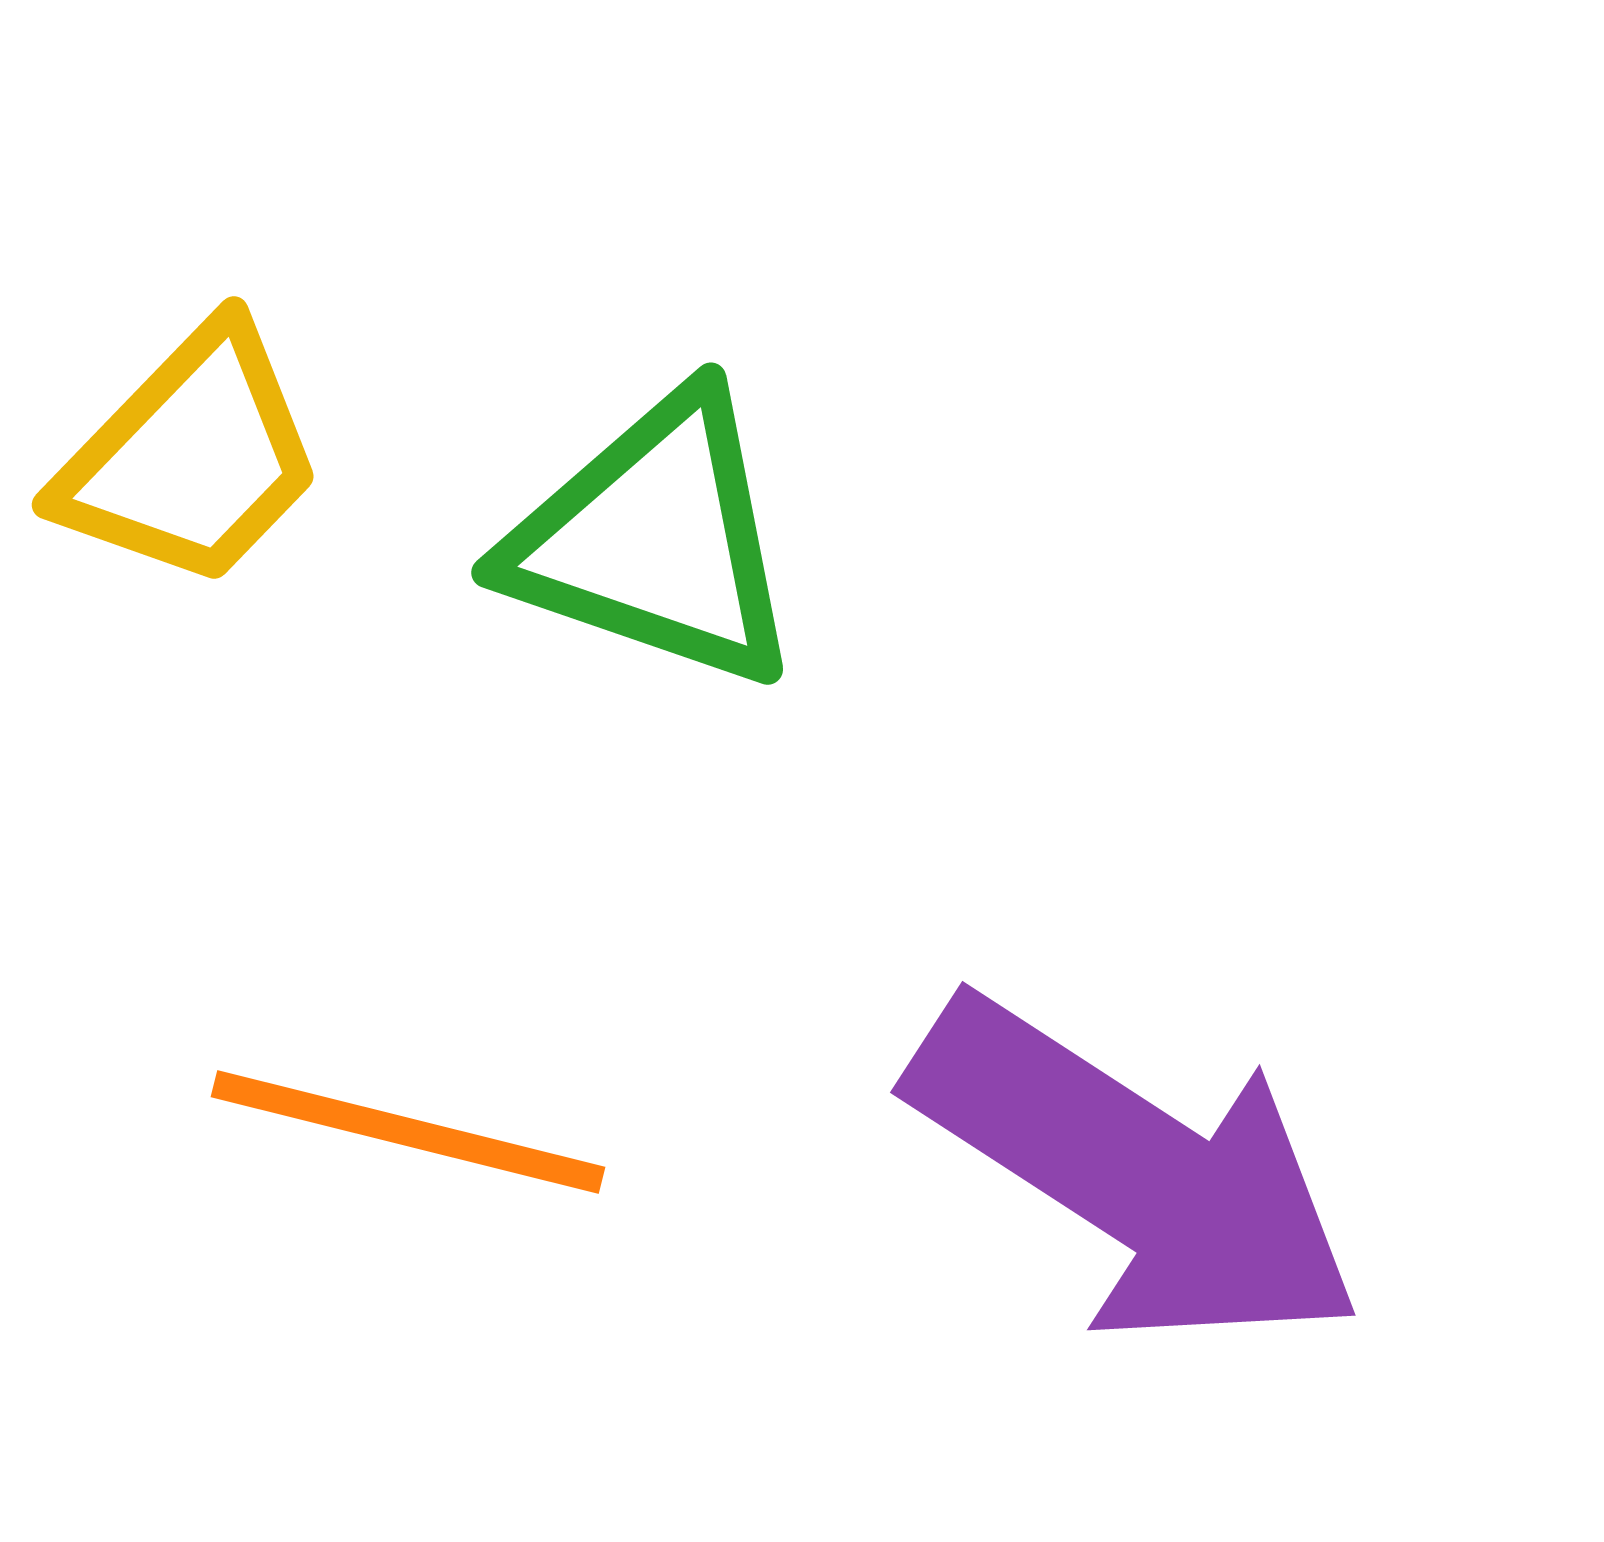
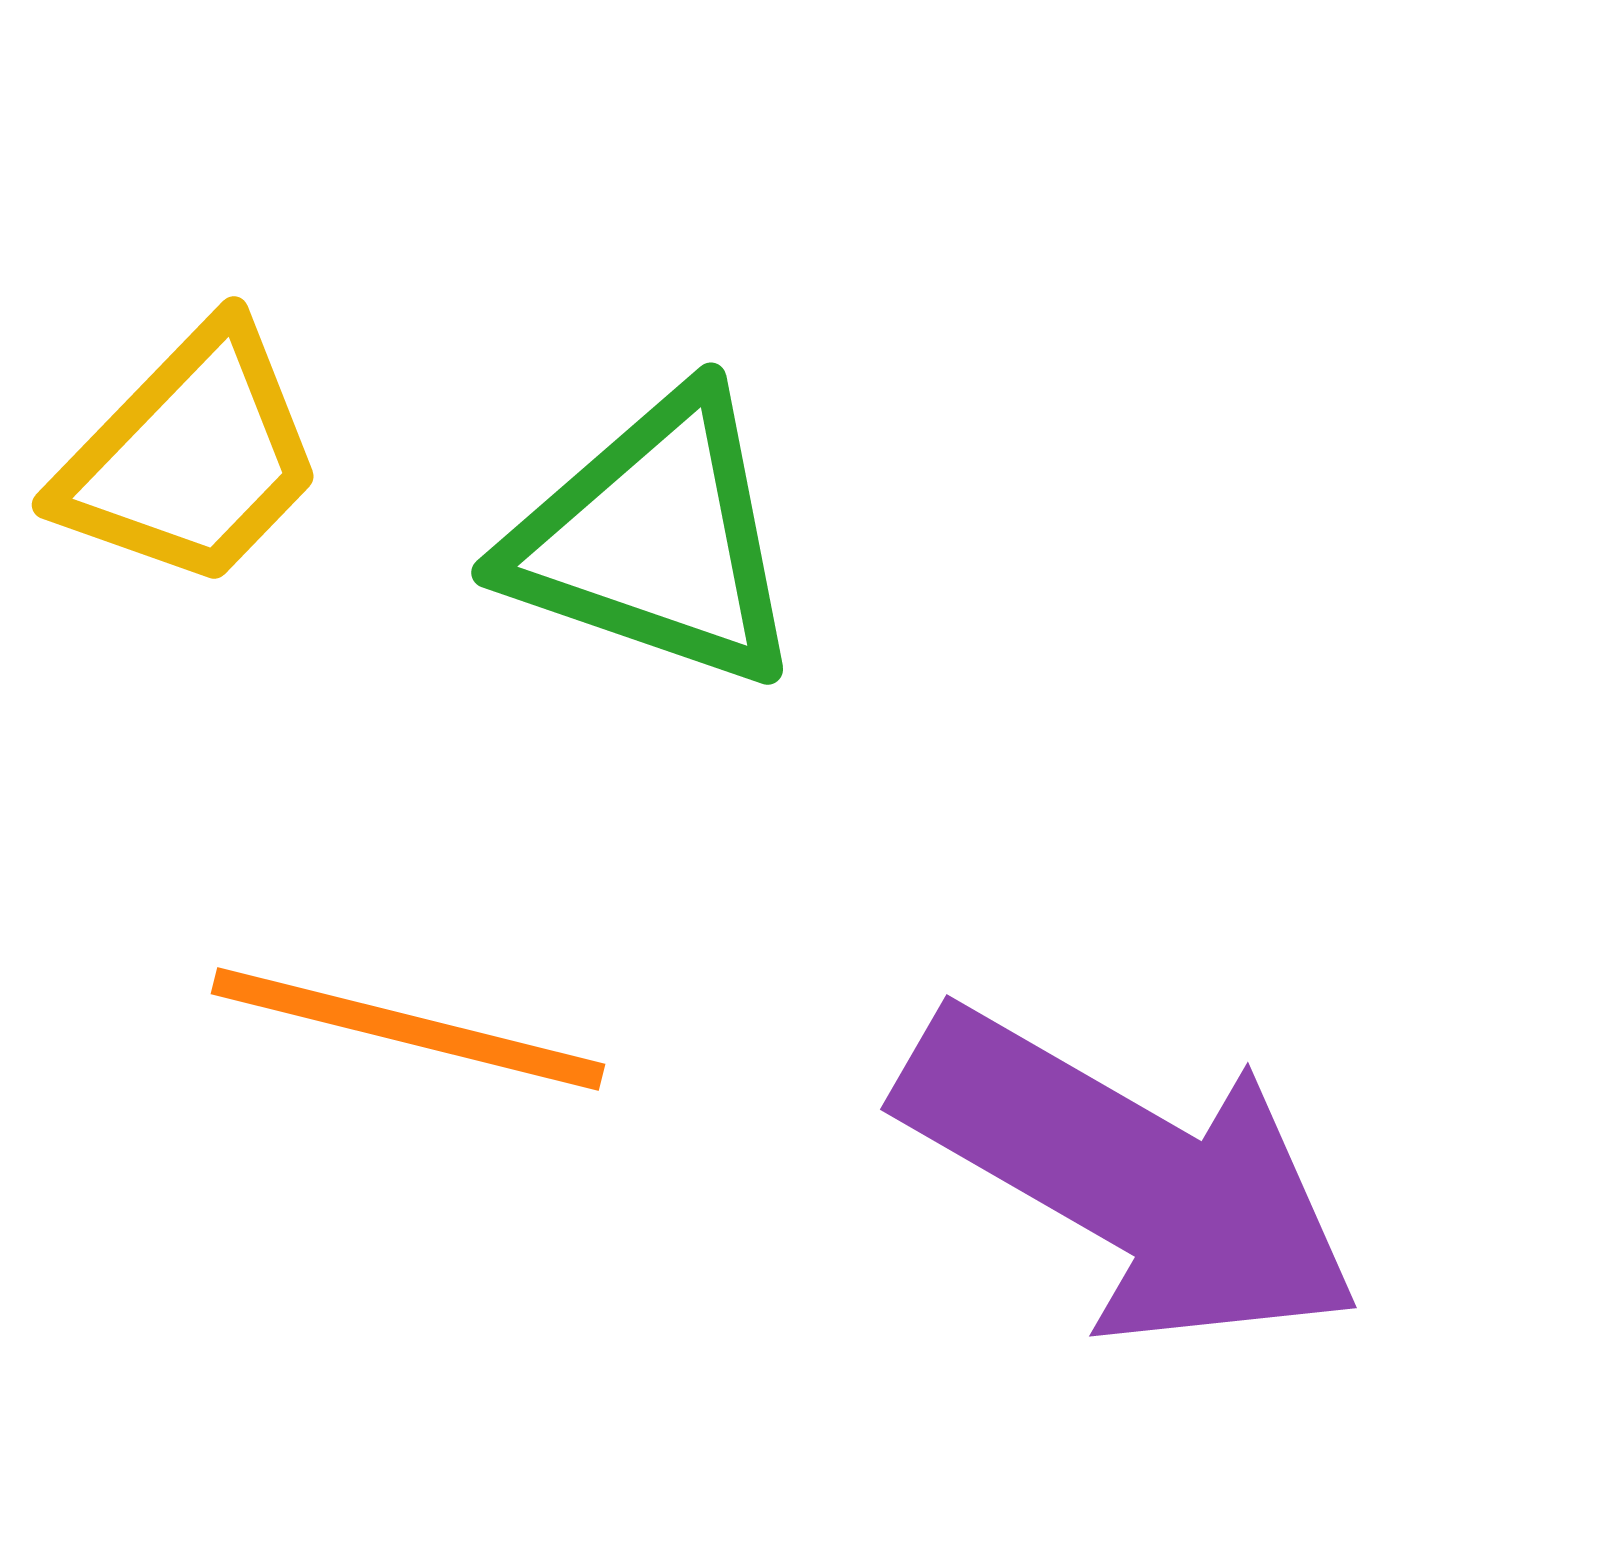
orange line: moved 103 px up
purple arrow: moved 6 px left, 4 px down; rotated 3 degrees counterclockwise
